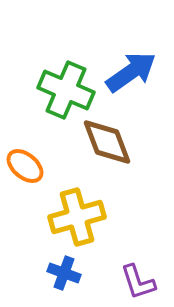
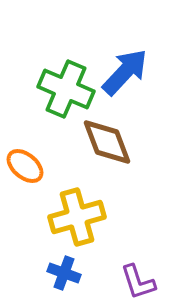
blue arrow: moved 6 px left; rotated 12 degrees counterclockwise
green cross: moved 1 px up
